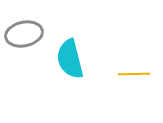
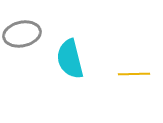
gray ellipse: moved 2 px left
